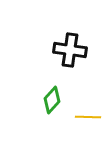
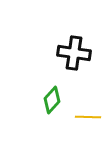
black cross: moved 4 px right, 3 px down
